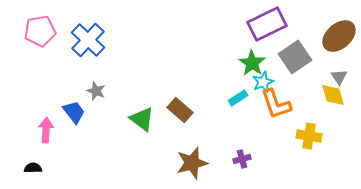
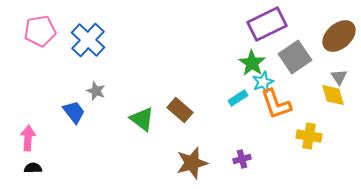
pink arrow: moved 18 px left, 8 px down
